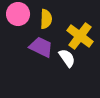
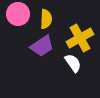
yellow cross: moved 2 px down; rotated 24 degrees clockwise
purple trapezoid: moved 1 px right, 1 px up; rotated 120 degrees clockwise
white semicircle: moved 6 px right, 5 px down
